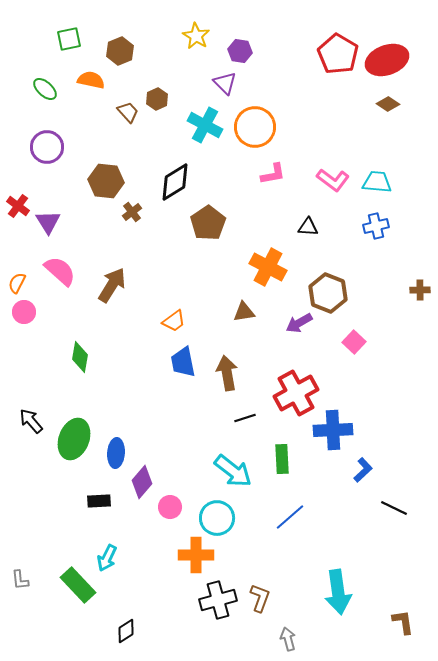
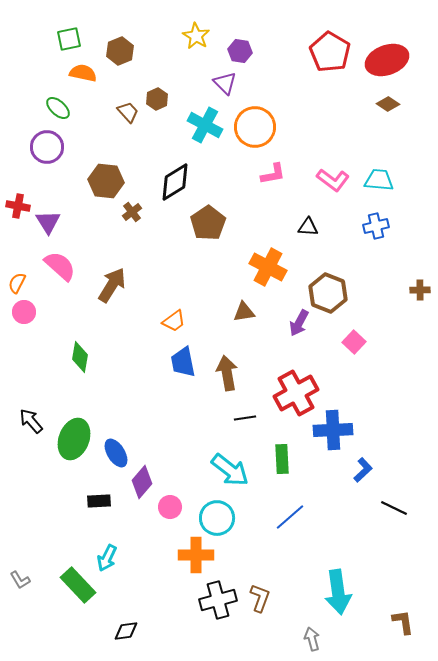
red pentagon at (338, 54): moved 8 px left, 2 px up
orange semicircle at (91, 80): moved 8 px left, 7 px up
green ellipse at (45, 89): moved 13 px right, 19 px down
cyan trapezoid at (377, 182): moved 2 px right, 2 px up
red cross at (18, 206): rotated 25 degrees counterclockwise
pink semicircle at (60, 271): moved 5 px up
purple arrow at (299, 323): rotated 32 degrees counterclockwise
black line at (245, 418): rotated 10 degrees clockwise
blue ellipse at (116, 453): rotated 36 degrees counterclockwise
cyan arrow at (233, 471): moved 3 px left, 1 px up
gray L-shape at (20, 580): rotated 25 degrees counterclockwise
black diamond at (126, 631): rotated 25 degrees clockwise
gray arrow at (288, 639): moved 24 px right
